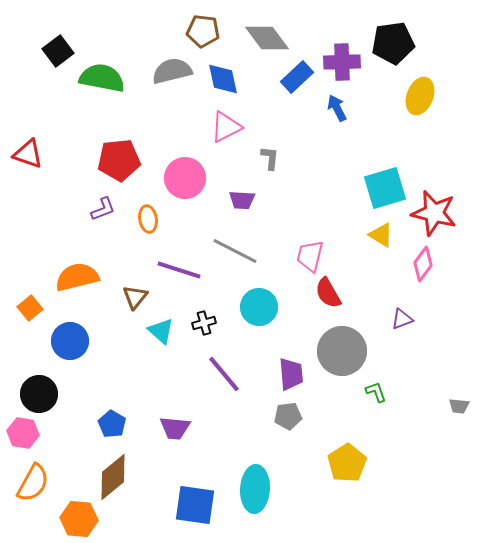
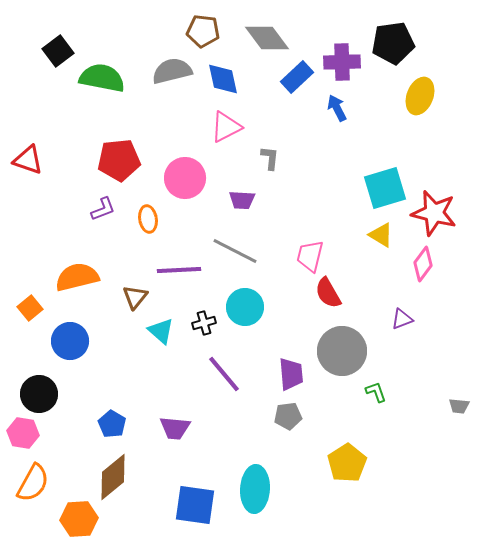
red triangle at (28, 154): moved 6 px down
purple line at (179, 270): rotated 21 degrees counterclockwise
cyan circle at (259, 307): moved 14 px left
orange hexagon at (79, 519): rotated 9 degrees counterclockwise
